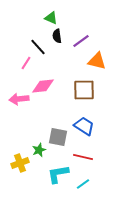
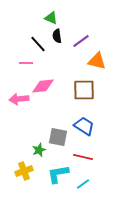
black line: moved 3 px up
pink line: rotated 56 degrees clockwise
yellow cross: moved 4 px right, 8 px down
